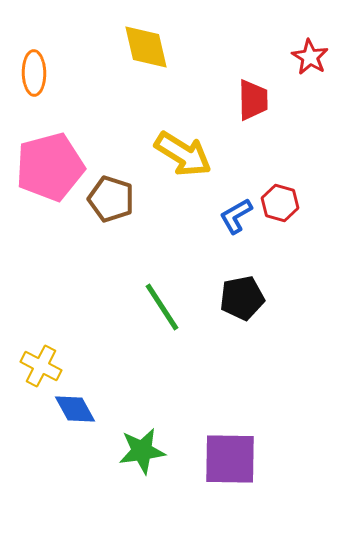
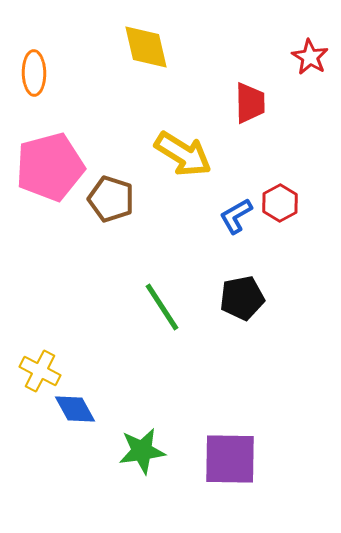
red trapezoid: moved 3 px left, 3 px down
red hexagon: rotated 15 degrees clockwise
yellow cross: moved 1 px left, 5 px down
